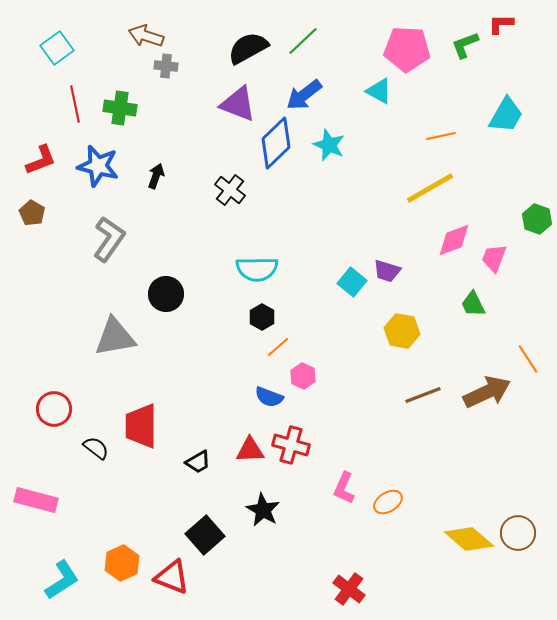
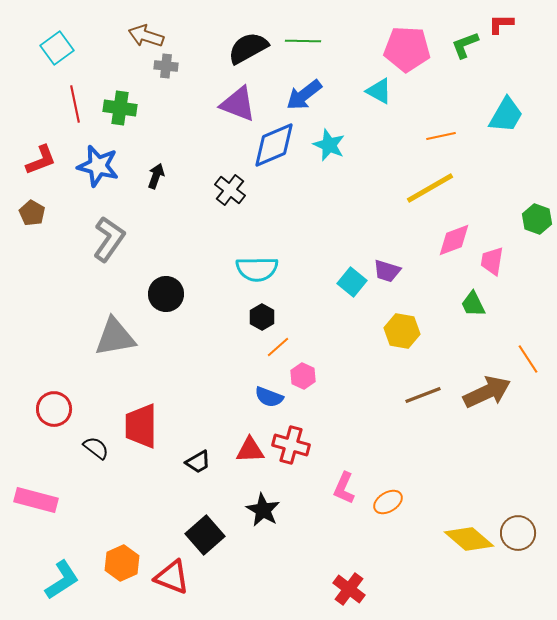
green line at (303, 41): rotated 44 degrees clockwise
blue diamond at (276, 143): moved 2 px left, 2 px down; rotated 21 degrees clockwise
pink trapezoid at (494, 258): moved 2 px left, 3 px down; rotated 12 degrees counterclockwise
